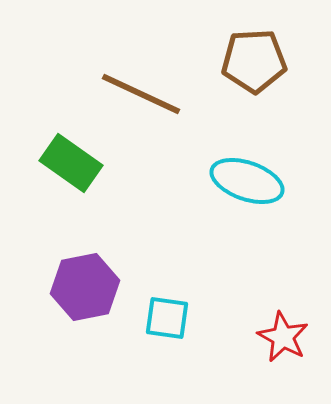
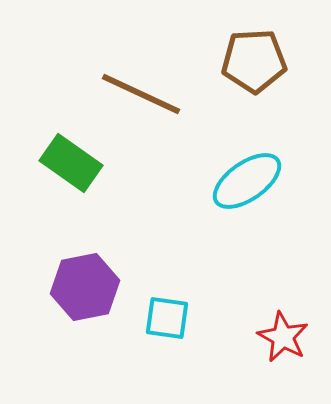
cyan ellipse: rotated 54 degrees counterclockwise
